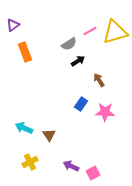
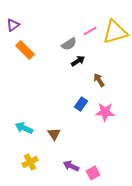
orange rectangle: moved 2 px up; rotated 24 degrees counterclockwise
brown triangle: moved 5 px right, 1 px up
